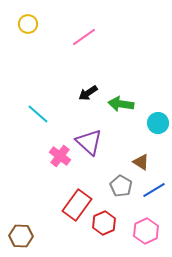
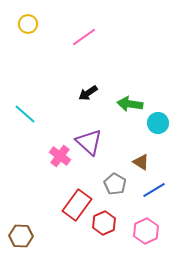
green arrow: moved 9 px right
cyan line: moved 13 px left
gray pentagon: moved 6 px left, 2 px up
